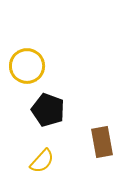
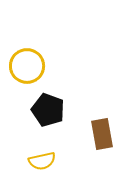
brown rectangle: moved 8 px up
yellow semicircle: rotated 36 degrees clockwise
